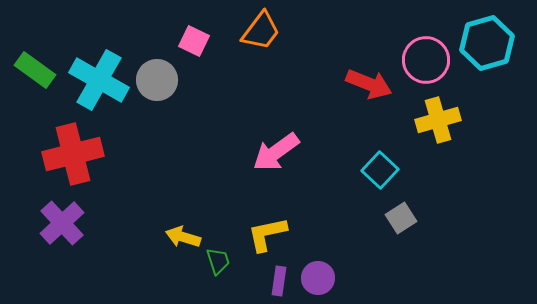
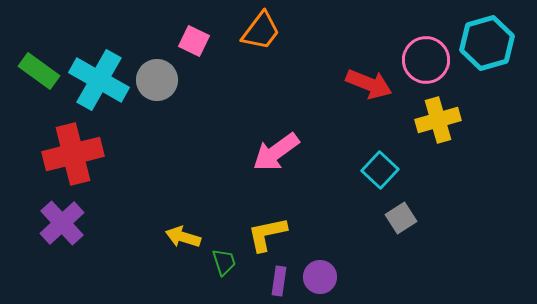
green rectangle: moved 4 px right, 1 px down
green trapezoid: moved 6 px right, 1 px down
purple circle: moved 2 px right, 1 px up
